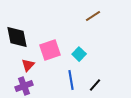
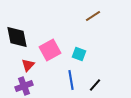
pink square: rotated 10 degrees counterclockwise
cyan square: rotated 24 degrees counterclockwise
